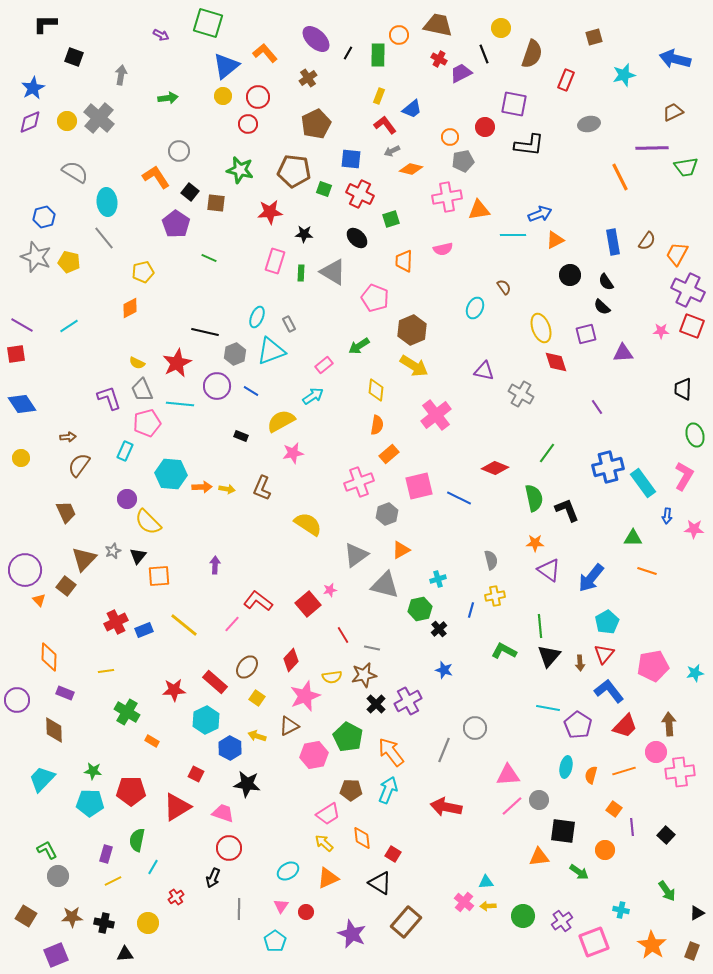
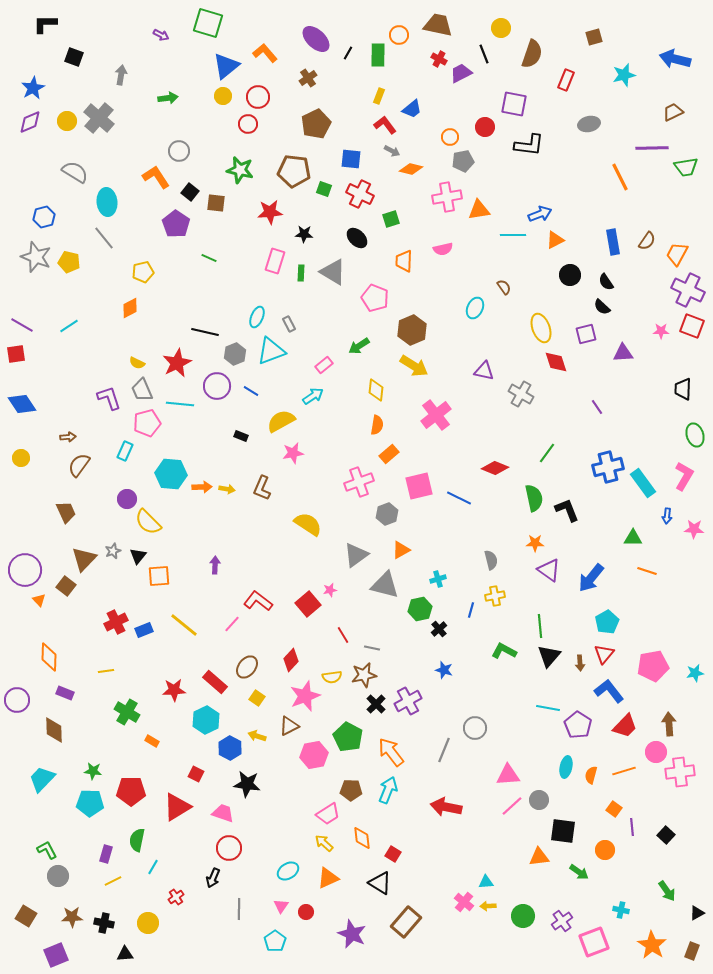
gray arrow at (392, 151): rotated 126 degrees counterclockwise
